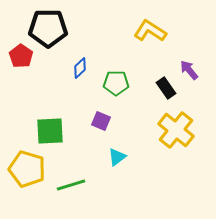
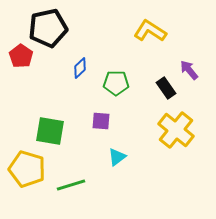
black pentagon: rotated 12 degrees counterclockwise
purple square: rotated 18 degrees counterclockwise
green square: rotated 12 degrees clockwise
